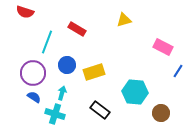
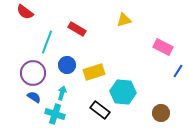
red semicircle: rotated 18 degrees clockwise
cyan hexagon: moved 12 px left
